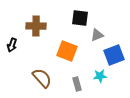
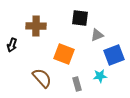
orange square: moved 3 px left, 3 px down
